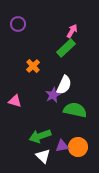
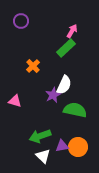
purple circle: moved 3 px right, 3 px up
